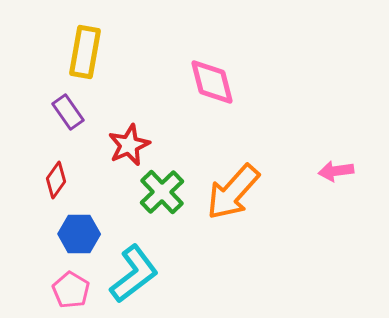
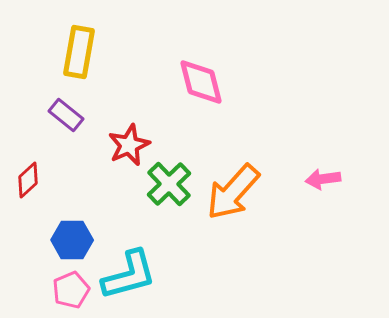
yellow rectangle: moved 6 px left
pink diamond: moved 11 px left
purple rectangle: moved 2 px left, 3 px down; rotated 16 degrees counterclockwise
pink arrow: moved 13 px left, 8 px down
red diamond: moved 28 px left; rotated 12 degrees clockwise
green cross: moved 7 px right, 8 px up
blue hexagon: moved 7 px left, 6 px down
cyan L-shape: moved 5 px left, 1 px down; rotated 22 degrees clockwise
pink pentagon: rotated 18 degrees clockwise
